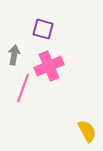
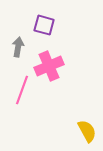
purple square: moved 1 px right, 4 px up
gray arrow: moved 4 px right, 8 px up
pink line: moved 1 px left, 2 px down
